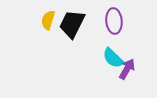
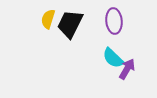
yellow semicircle: moved 1 px up
black trapezoid: moved 2 px left
